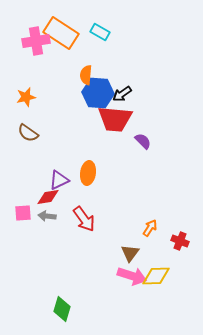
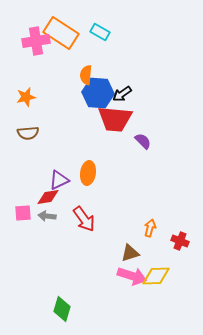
brown semicircle: rotated 40 degrees counterclockwise
orange arrow: rotated 18 degrees counterclockwise
brown triangle: rotated 36 degrees clockwise
